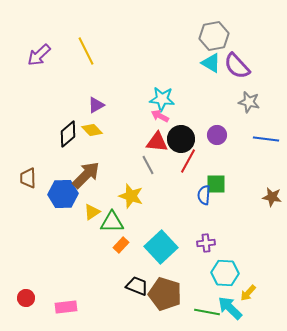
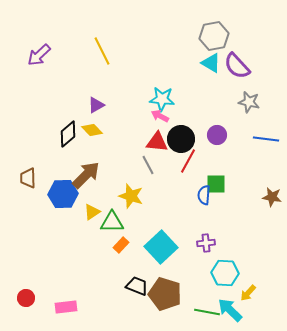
yellow line: moved 16 px right
cyan arrow: moved 2 px down
